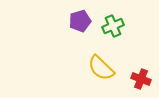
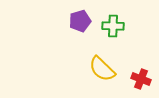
green cross: rotated 25 degrees clockwise
yellow semicircle: moved 1 px right, 1 px down
